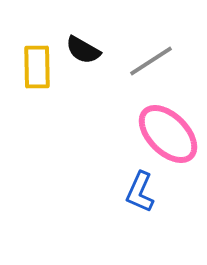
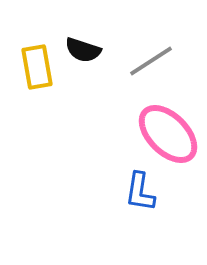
black semicircle: rotated 12 degrees counterclockwise
yellow rectangle: rotated 9 degrees counterclockwise
blue L-shape: rotated 15 degrees counterclockwise
